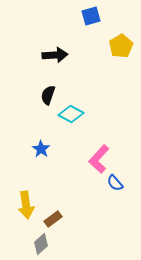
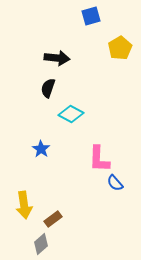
yellow pentagon: moved 1 px left, 2 px down
black arrow: moved 2 px right, 3 px down; rotated 10 degrees clockwise
black semicircle: moved 7 px up
pink L-shape: rotated 40 degrees counterclockwise
yellow arrow: moved 2 px left
